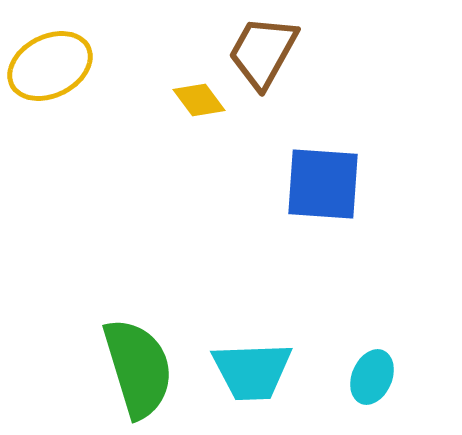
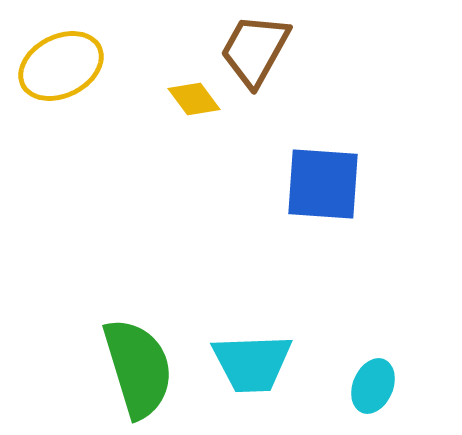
brown trapezoid: moved 8 px left, 2 px up
yellow ellipse: moved 11 px right
yellow diamond: moved 5 px left, 1 px up
cyan trapezoid: moved 8 px up
cyan ellipse: moved 1 px right, 9 px down
